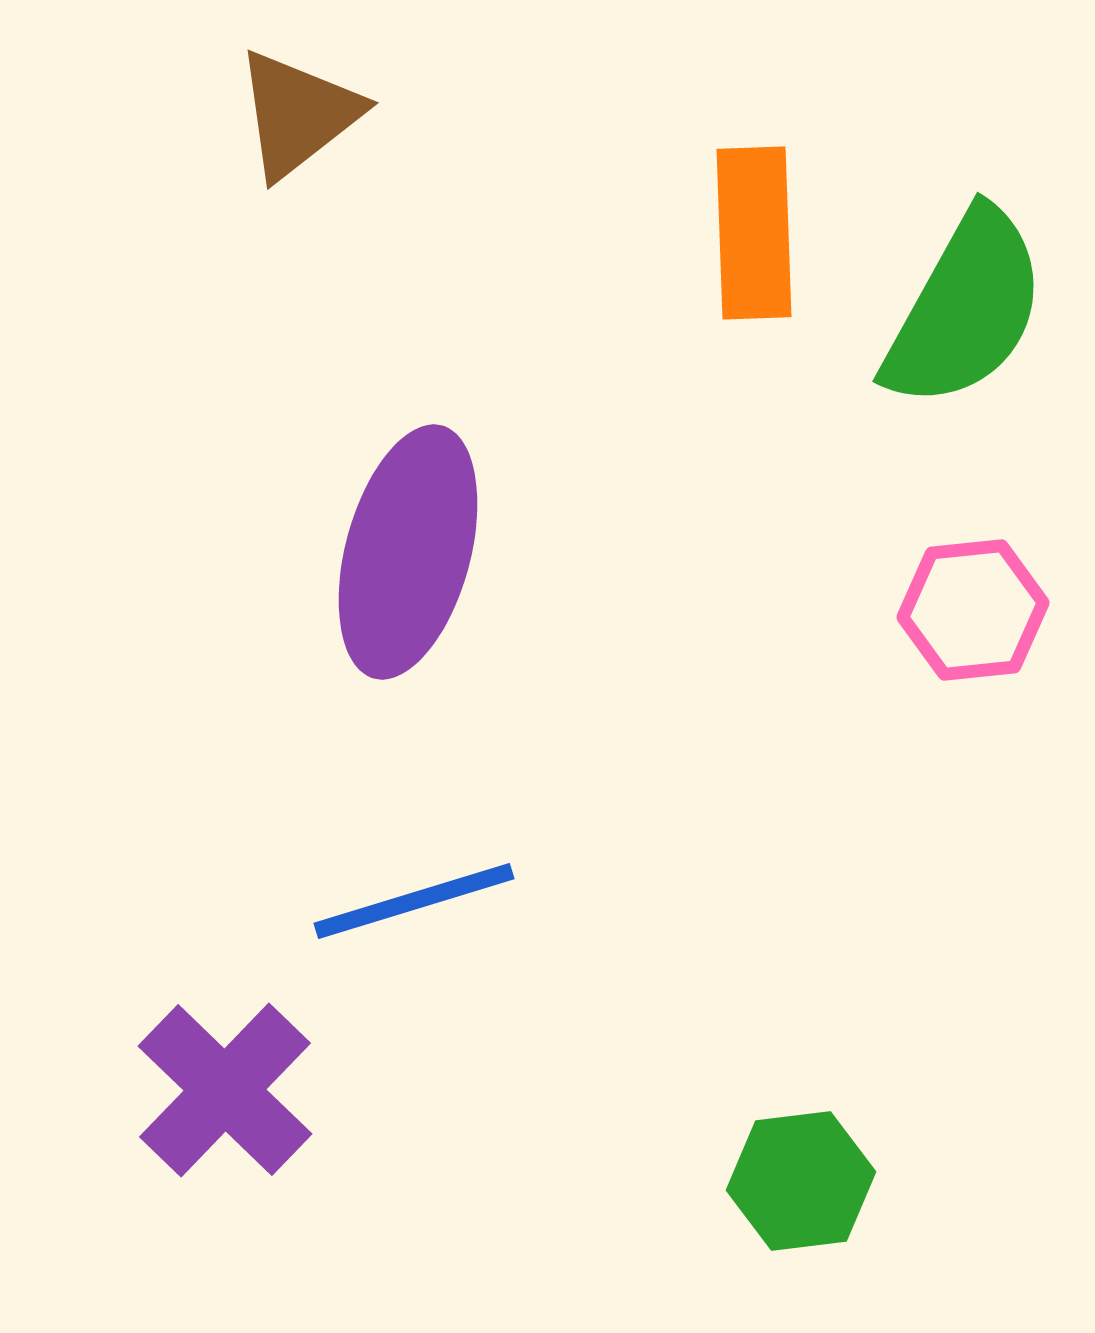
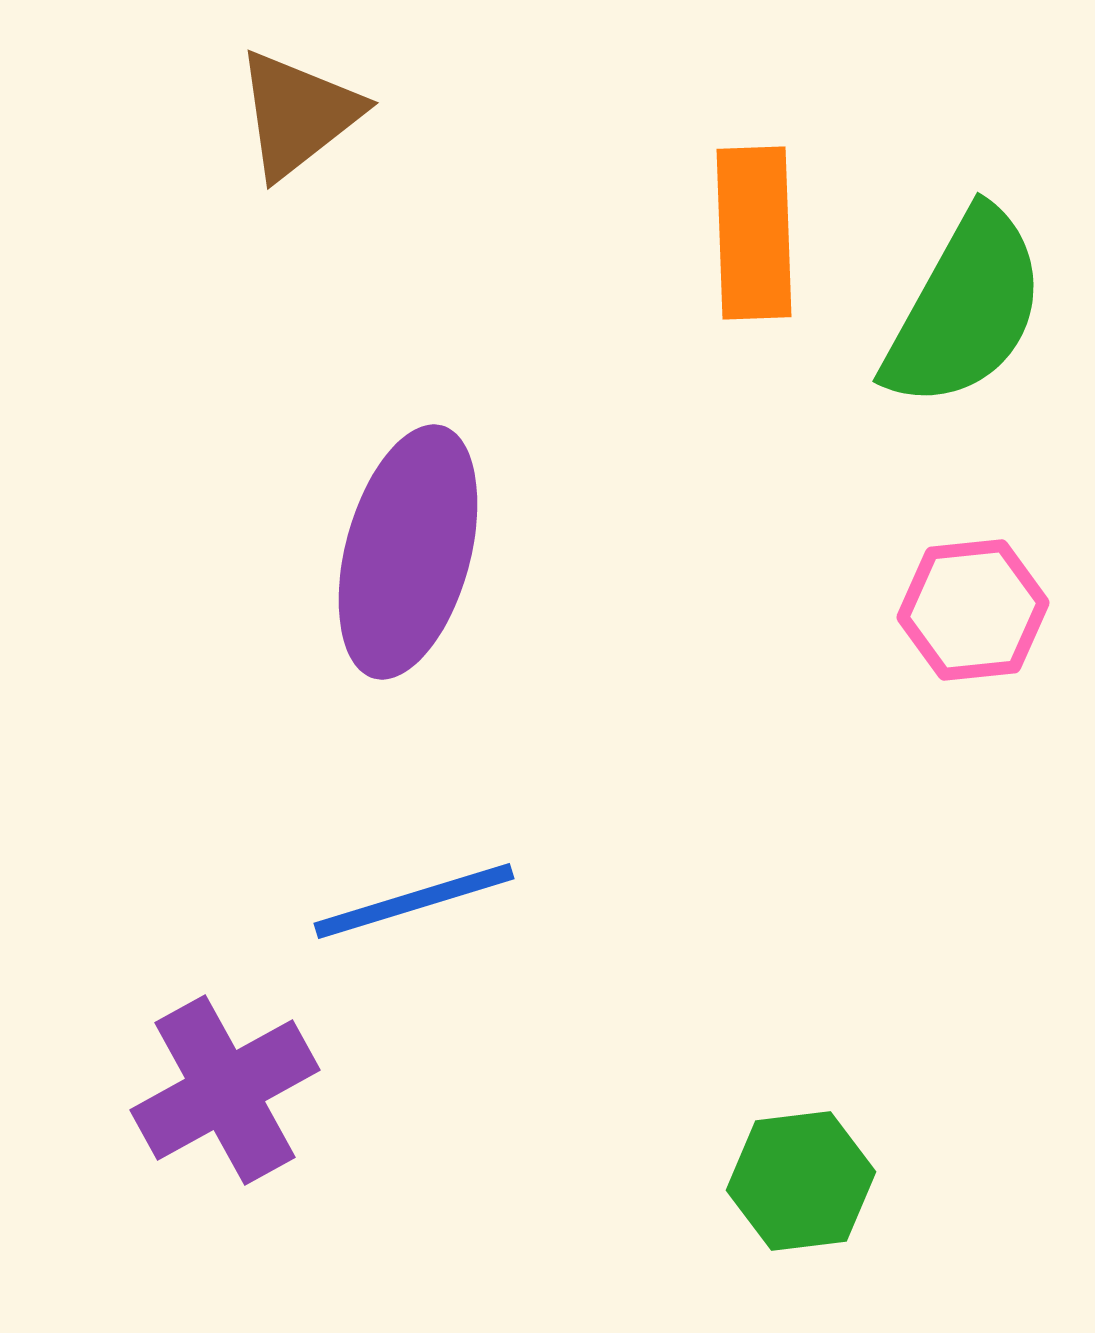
purple cross: rotated 17 degrees clockwise
